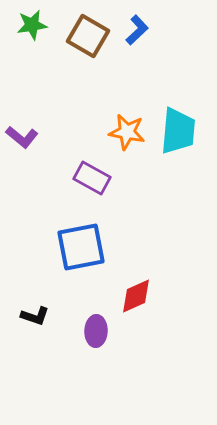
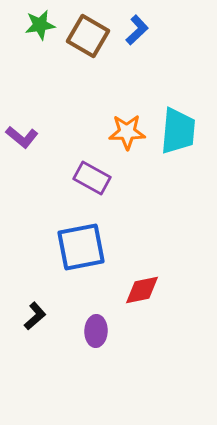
green star: moved 8 px right
orange star: rotated 12 degrees counterclockwise
red diamond: moved 6 px right, 6 px up; rotated 12 degrees clockwise
black L-shape: rotated 60 degrees counterclockwise
